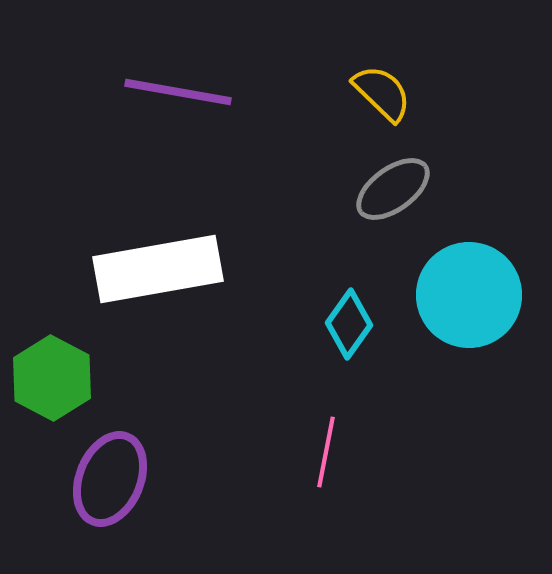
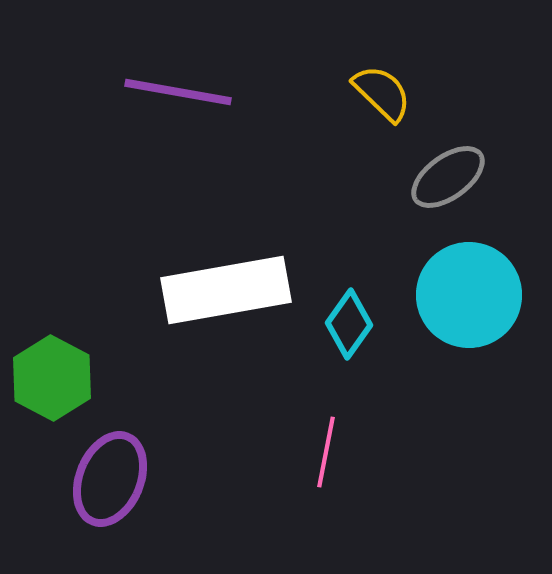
gray ellipse: moved 55 px right, 12 px up
white rectangle: moved 68 px right, 21 px down
